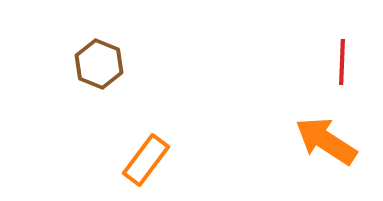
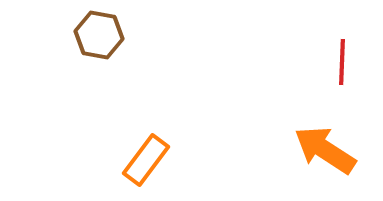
brown hexagon: moved 29 px up; rotated 12 degrees counterclockwise
orange arrow: moved 1 px left, 9 px down
